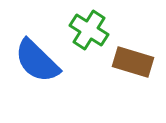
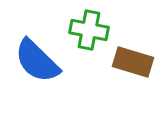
green cross: rotated 21 degrees counterclockwise
